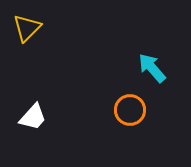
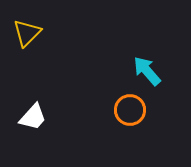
yellow triangle: moved 5 px down
cyan arrow: moved 5 px left, 3 px down
